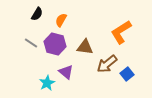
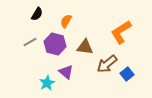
orange semicircle: moved 5 px right, 1 px down
gray line: moved 1 px left, 1 px up; rotated 64 degrees counterclockwise
